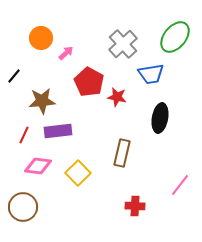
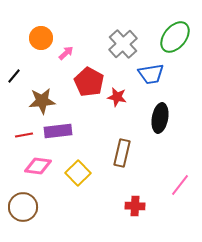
red line: rotated 54 degrees clockwise
